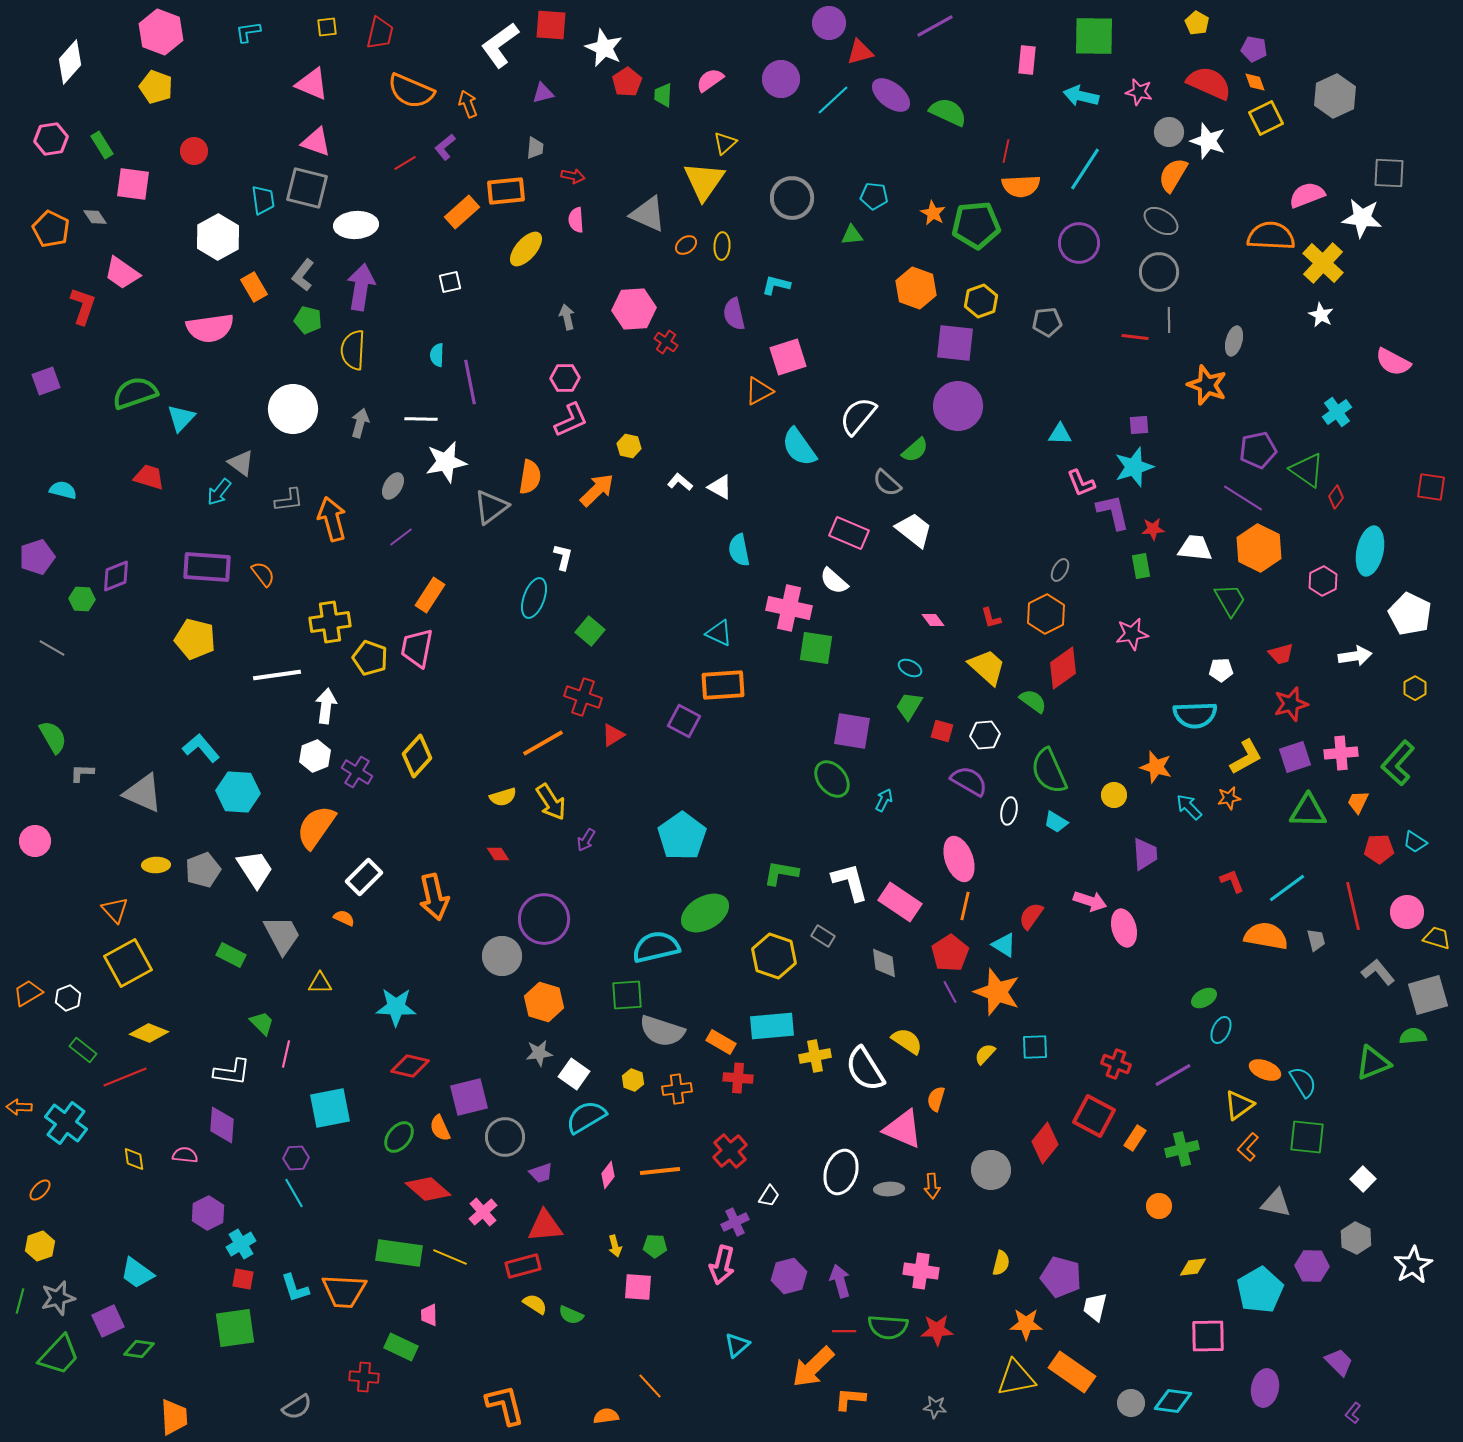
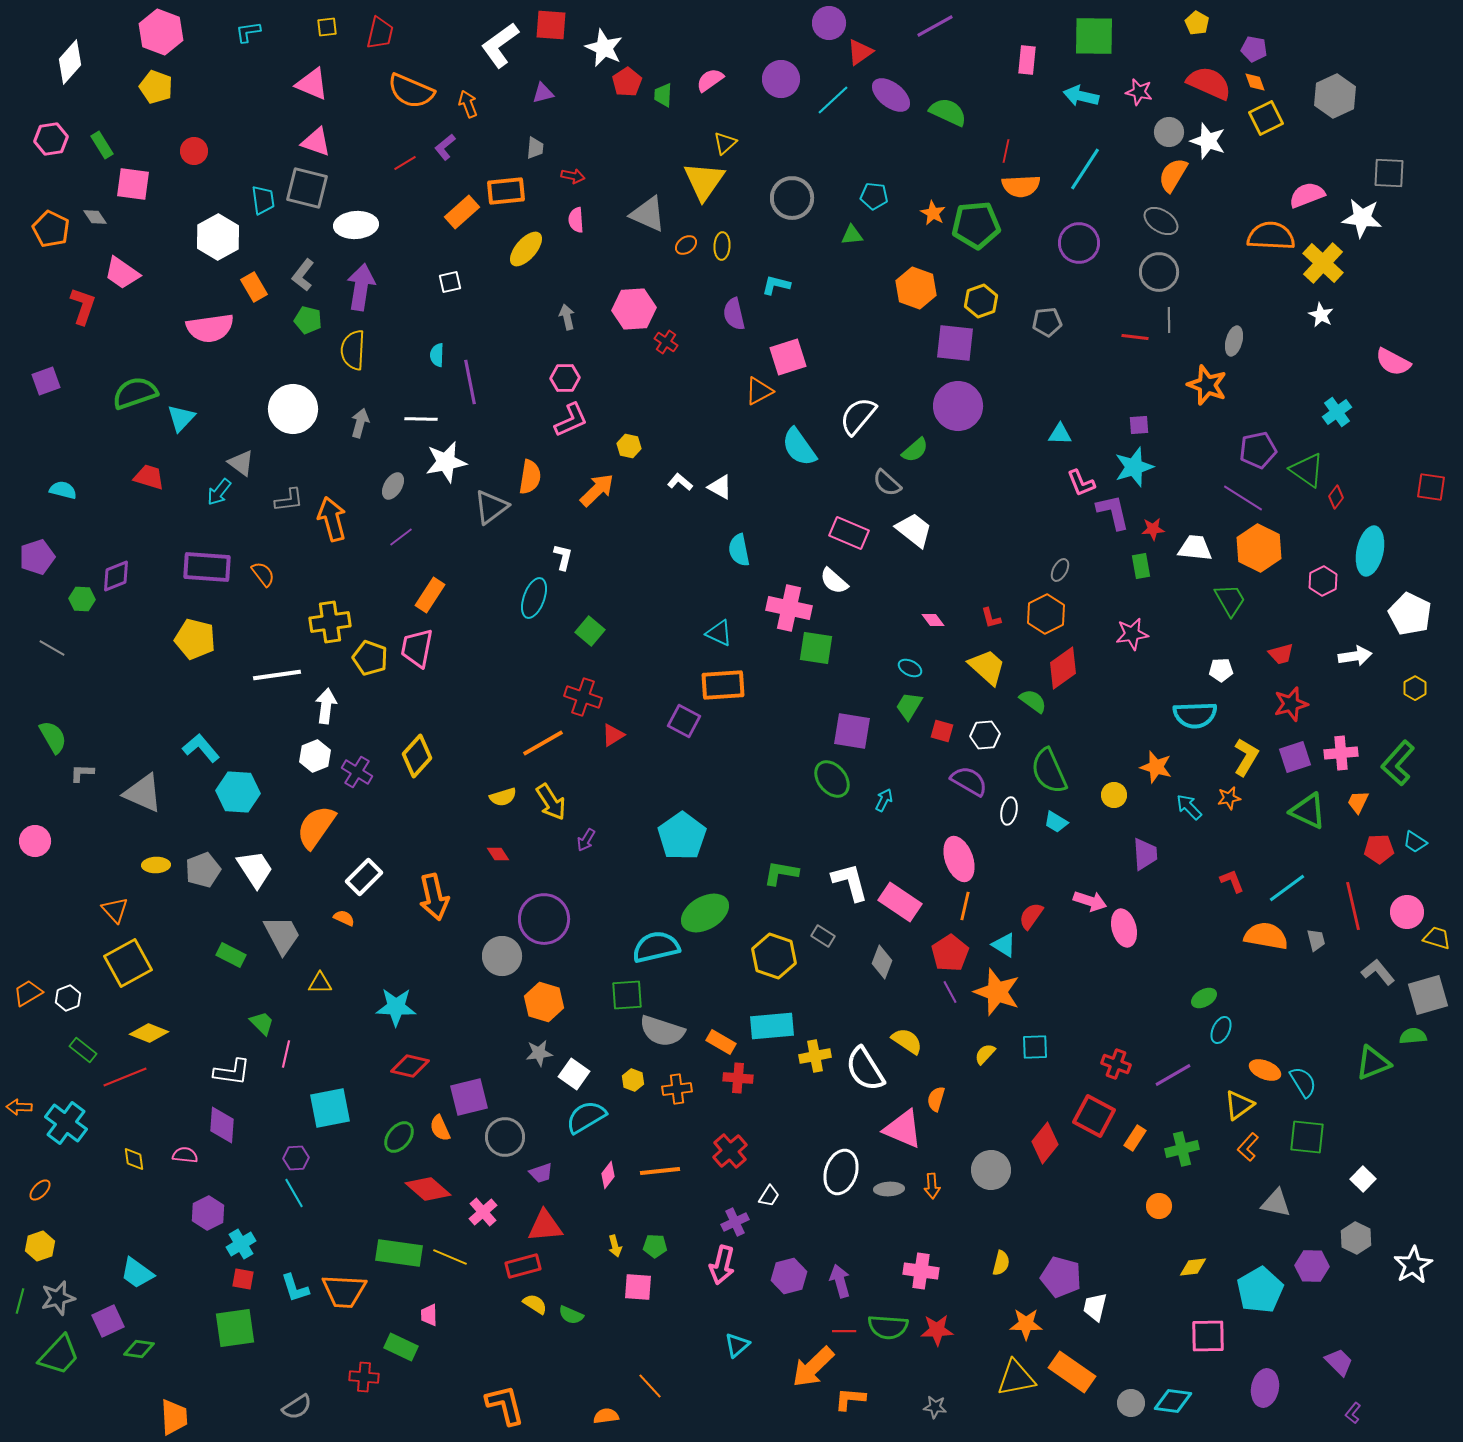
red triangle at (860, 52): rotated 20 degrees counterclockwise
yellow L-shape at (1246, 757): rotated 30 degrees counterclockwise
green triangle at (1308, 811): rotated 24 degrees clockwise
gray diamond at (884, 963): moved 2 px left, 1 px up; rotated 28 degrees clockwise
